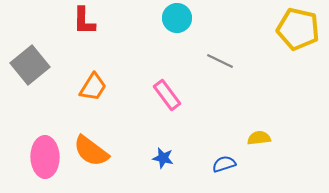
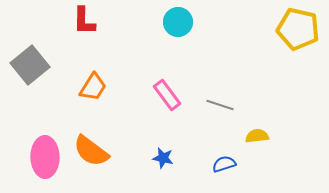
cyan circle: moved 1 px right, 4 px down
gray line: moved 44 px down; rotated 8 degrees counterclockwise
yellow semicircle: moved 2 px left, 2 px up
